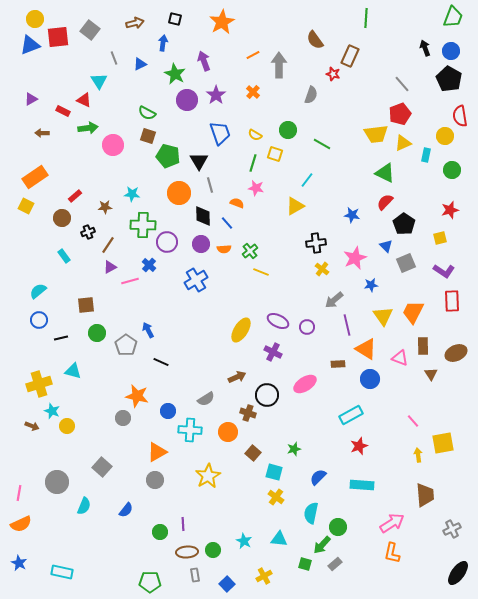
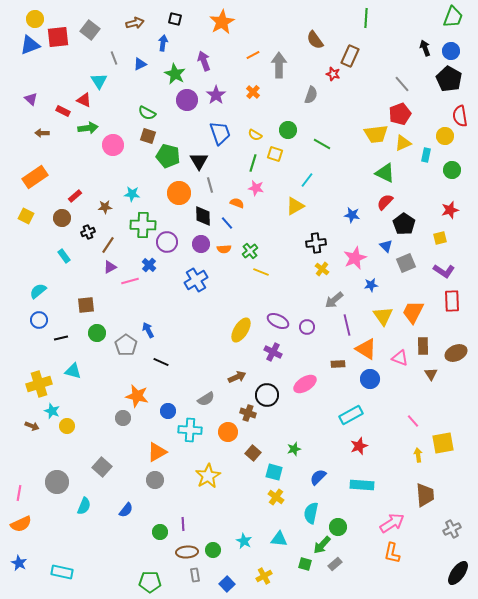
purple triangle at (31, 99): rotated 48 degrees counterclockwise
yellow square at (26, 206): moved 10 px down
